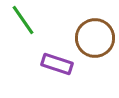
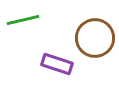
green line: rotated 68 degrees counterclockwise
